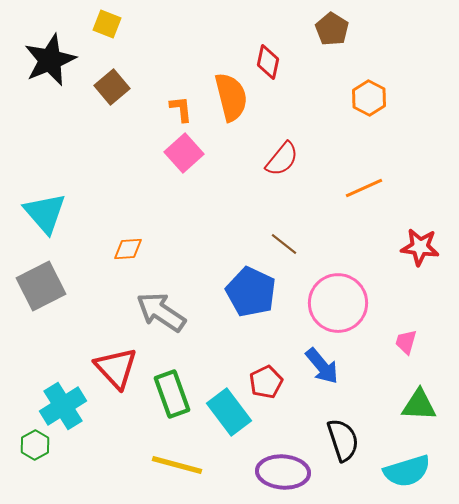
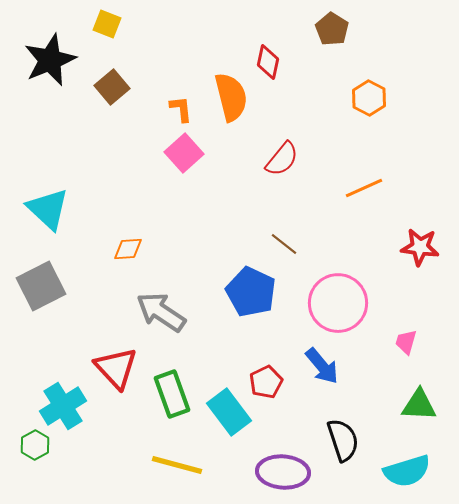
cyan triangle: moved 3 px right, 4 px up; rotated 6 degrees counterclockwise
